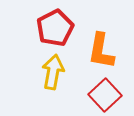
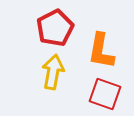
red square: moved 1 px up; rotated 28 degrees counterclockwise
